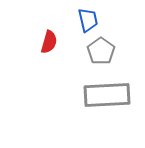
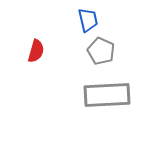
red semicircle: moved 13 px left, 9 px down
gray pentagon: rotated 12 degrees counterclockwise
